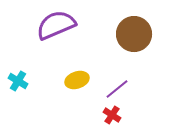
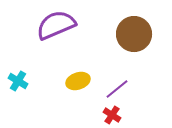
yellow ellipse: moved 1 px right, 1 px down
